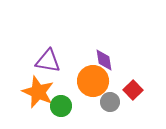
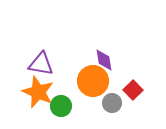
purple triangle: moved 7 px left, 3 px down
gray circle: moved 2 px right, 1 px down
